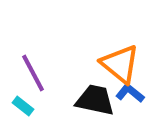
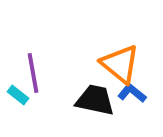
purple line: rotated 18 degrees clockwise
blue L-shape: moved 2 px right
cyan rectangle: moved 5 px left, 11 px up
